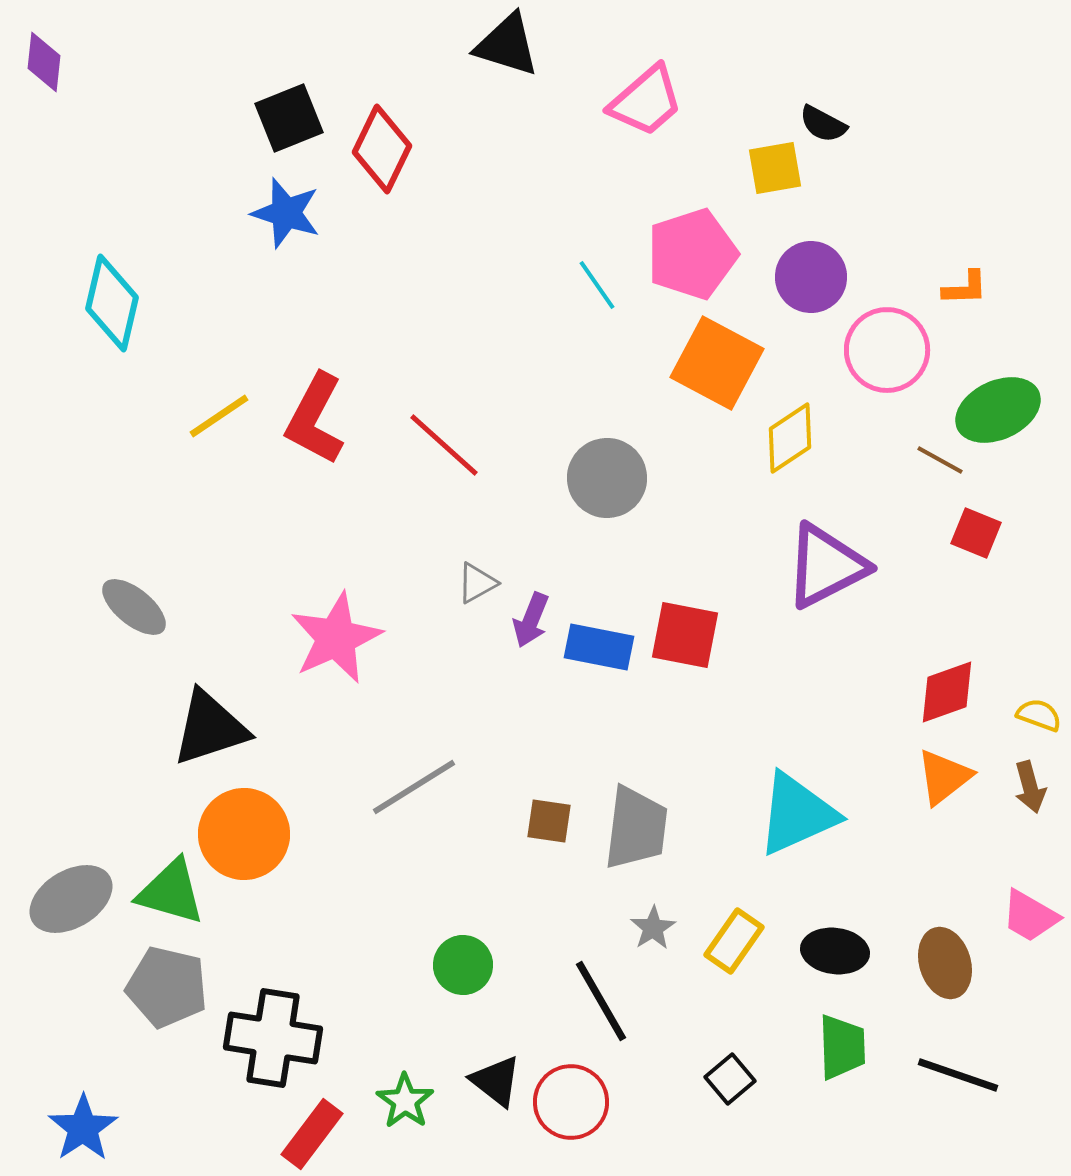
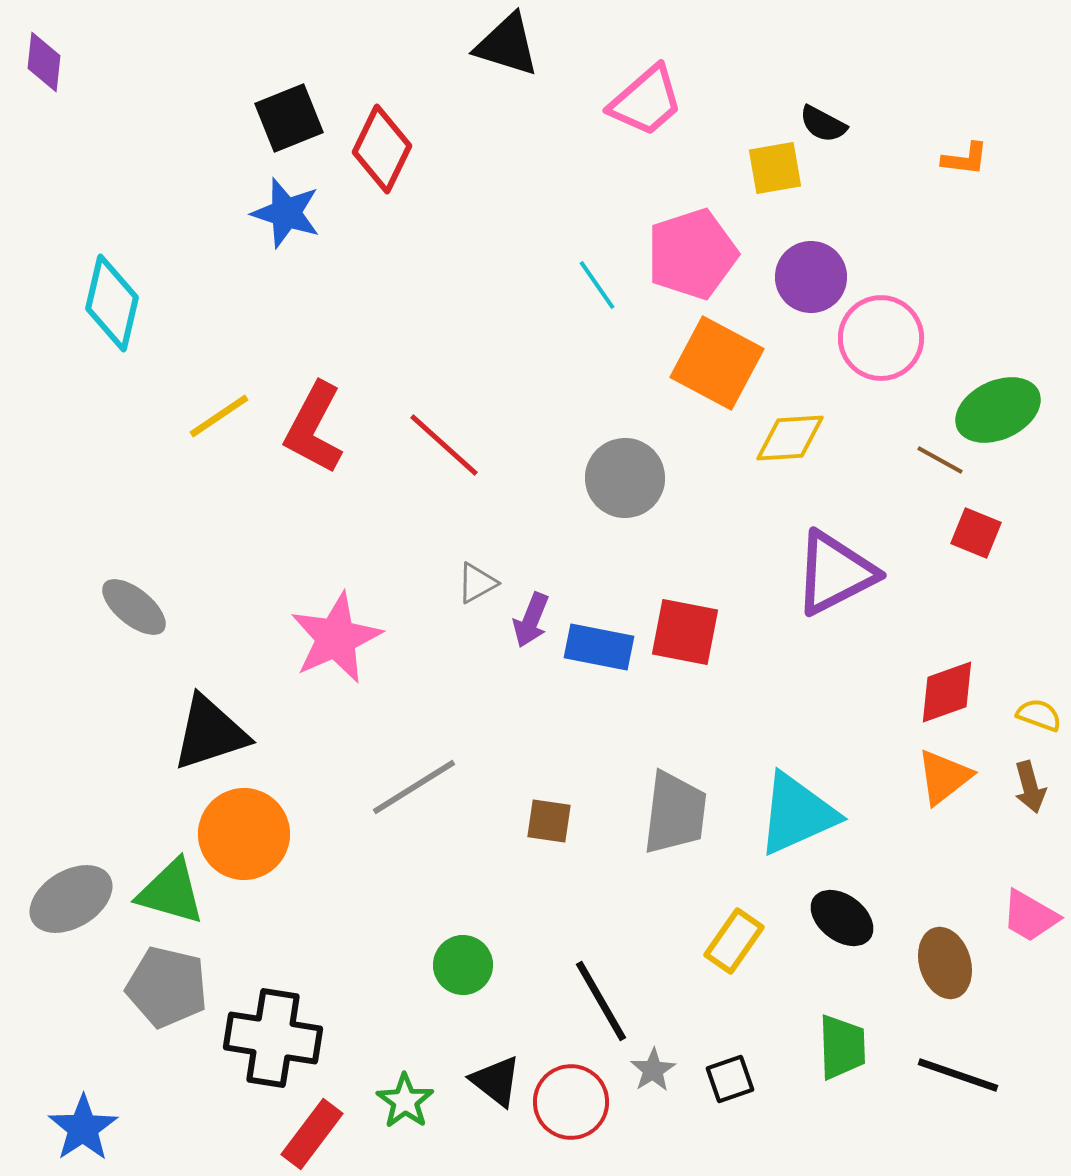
orange L-shape at (965, 288): moved 129 px up; rotated 9 degrees clockwise
pink circle at (887, 350): moved 6 px left, 12 px up
red L-shape at (315, 419): moved 1 px left, 9 px down
yellow diamond at (790, 438): rotated 30 degrees clockwise
gray circle at (607, 478): moved 18 px right
purple triangle at (826, 566): moved 9 px right, 7 px down
red square at (685, 635): moved 3 px up
black triangle at (210, 728): moved 5 px down
gray trapezoid at (636, 828): moved 39 px right, 15 px up
gray star at (653, 928): moved 142 px down
black ellipse at (835, 951): moved 7 px right, 33 px up; rotated 30 degrees clockwise
black square at (730, 1079): rotated 21 degrees clockwise
